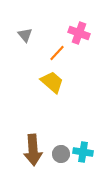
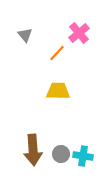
pink cross: rotated 30 degrees clockwise
yellow trapezoid: moved 6 px right, 9 px down; rotated 40 degrees counterclockwise
cyan cross: moved 4 px down
